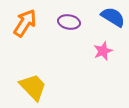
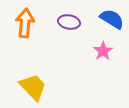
blue semicircle: moved 1 px left, 2 px down
orange arrow: rotated 28 degrees counterclockwise
pink star: rotated 12 degrees counterclockwise
